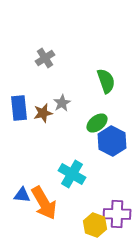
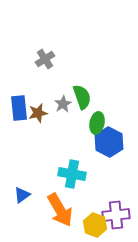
gray cross: moved 1 px down
green semicircle: moved 24 px left, 16 px down
gray star: moved 1 px right, 1 px down
brown star: moved 5 px left
green ellipse: rotated 40 degrees counterclockwise
blue hexagon: moved 3 px left, 1 px down
cyan cross: rotated 20 degrees counterclockwise
blue triangle: rotated 42 degrees counterclockwise
orange arrow: moved 16 px right, 7 px down
purple cross: moved 1 px left, 1 px down; rotated 8 degrees counterclockwise
